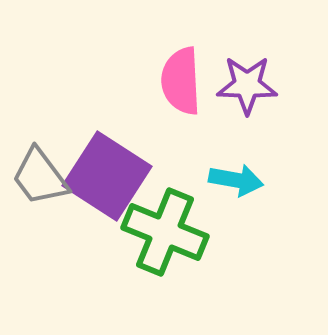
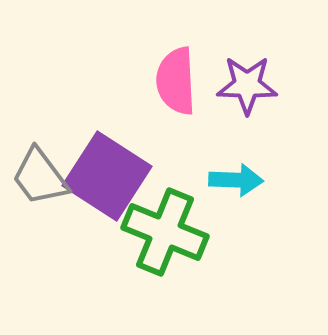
pink semicircle: moved 5 px left
cyan arrow: rotated 8 degrees counterclockwise
